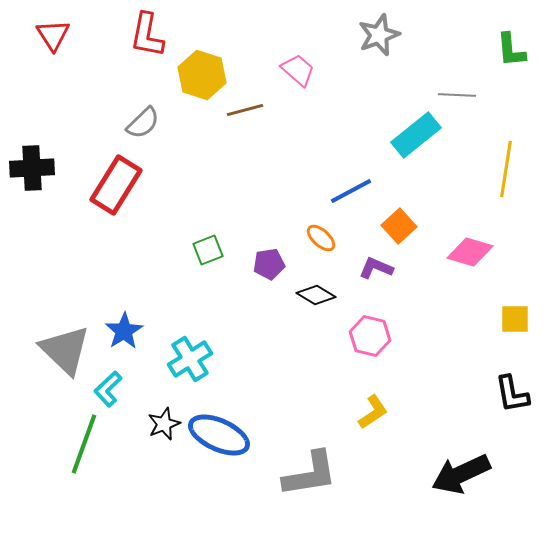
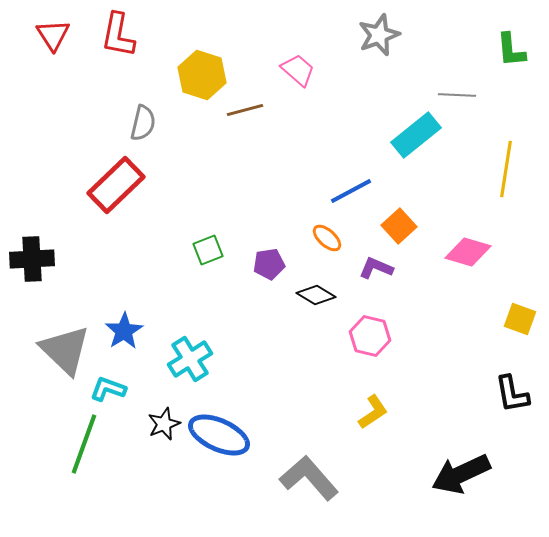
red L-shape: moved 29 px left
gray semicircle: rotated 33 degrees counterclockwise
black cross: moved 91 px down
red rectangle: rotated 14 degrees clockwise
orange ellipse: moved 6 px right
pink diamond: moved 2 px left
yellow square: moved 5 px right; rotated 20 degrees clockwise
cyan L-shape: rotated 63 degrees clockwise
gray L-shape: moved 1 px left, 4 px down; rotated 122 degrees counterclockwise
